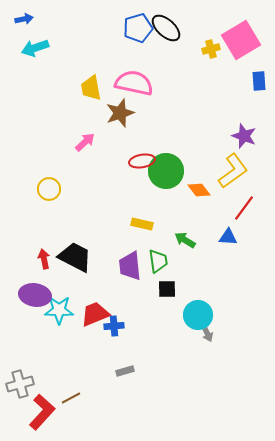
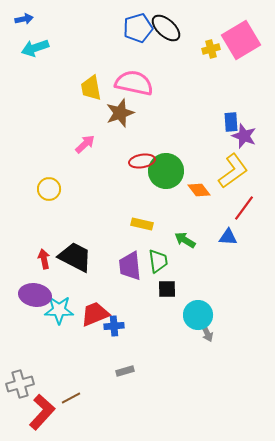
blue rectangle: moved 28 px left, 41 px down
pink arrow: moved 2 px down
